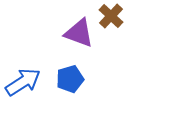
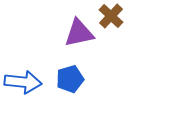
purple triangle: rotated 32 degrees counterclockwise
blue arrow: rotated 39 degrees clockwise
